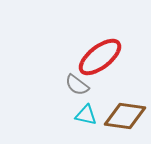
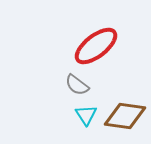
red ellipse: moved 4 px left, 11 px up
cyan triangle: rotated 45 degrees clockwise
